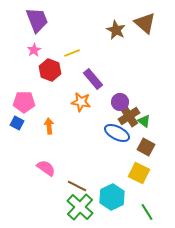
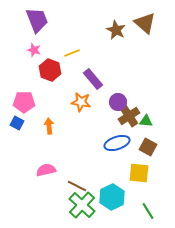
pink star: rotated 24 degrees counterclockwise
purple circle: moved 2 px left
green triangle: moved 2 px right; rotated 32 degrees counterclockwise
blue ellipse: moved 10 px down; rotated 45 degrees counterclockwise
brown square: moved 2 px right
pink semicircle: moved 2 px down; rotated 48 degrees counterclockwise
yellow square: rotated 20 degrees counterclockwise
green cross: moved 2 px right, 2 px up
green line: moved 1 px right, 1 px up
